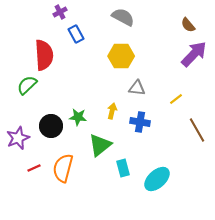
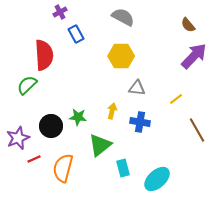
purple arrow: moved 2 px down
red line: moved 9 px up
